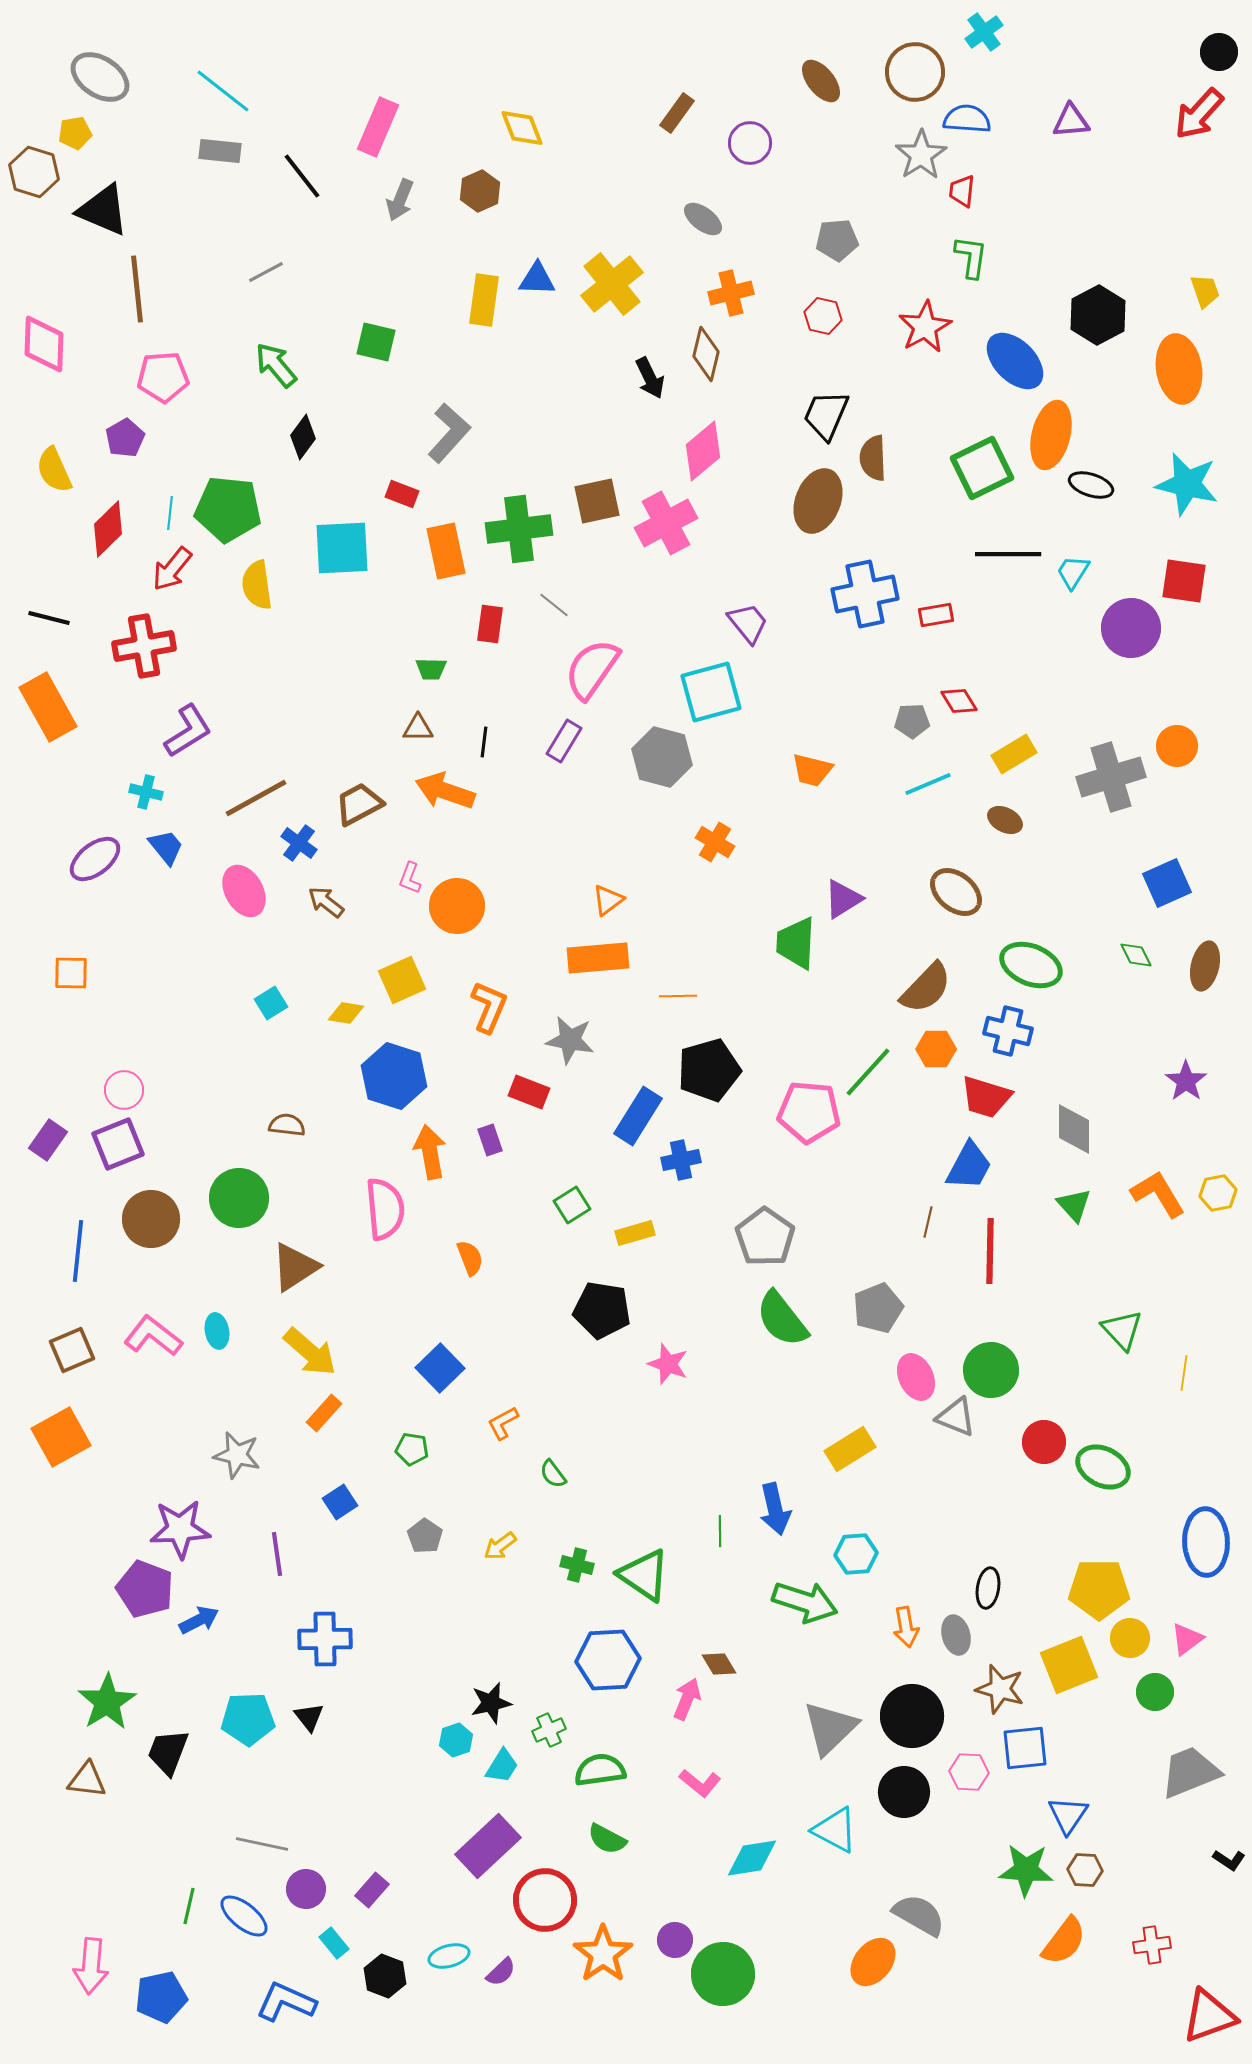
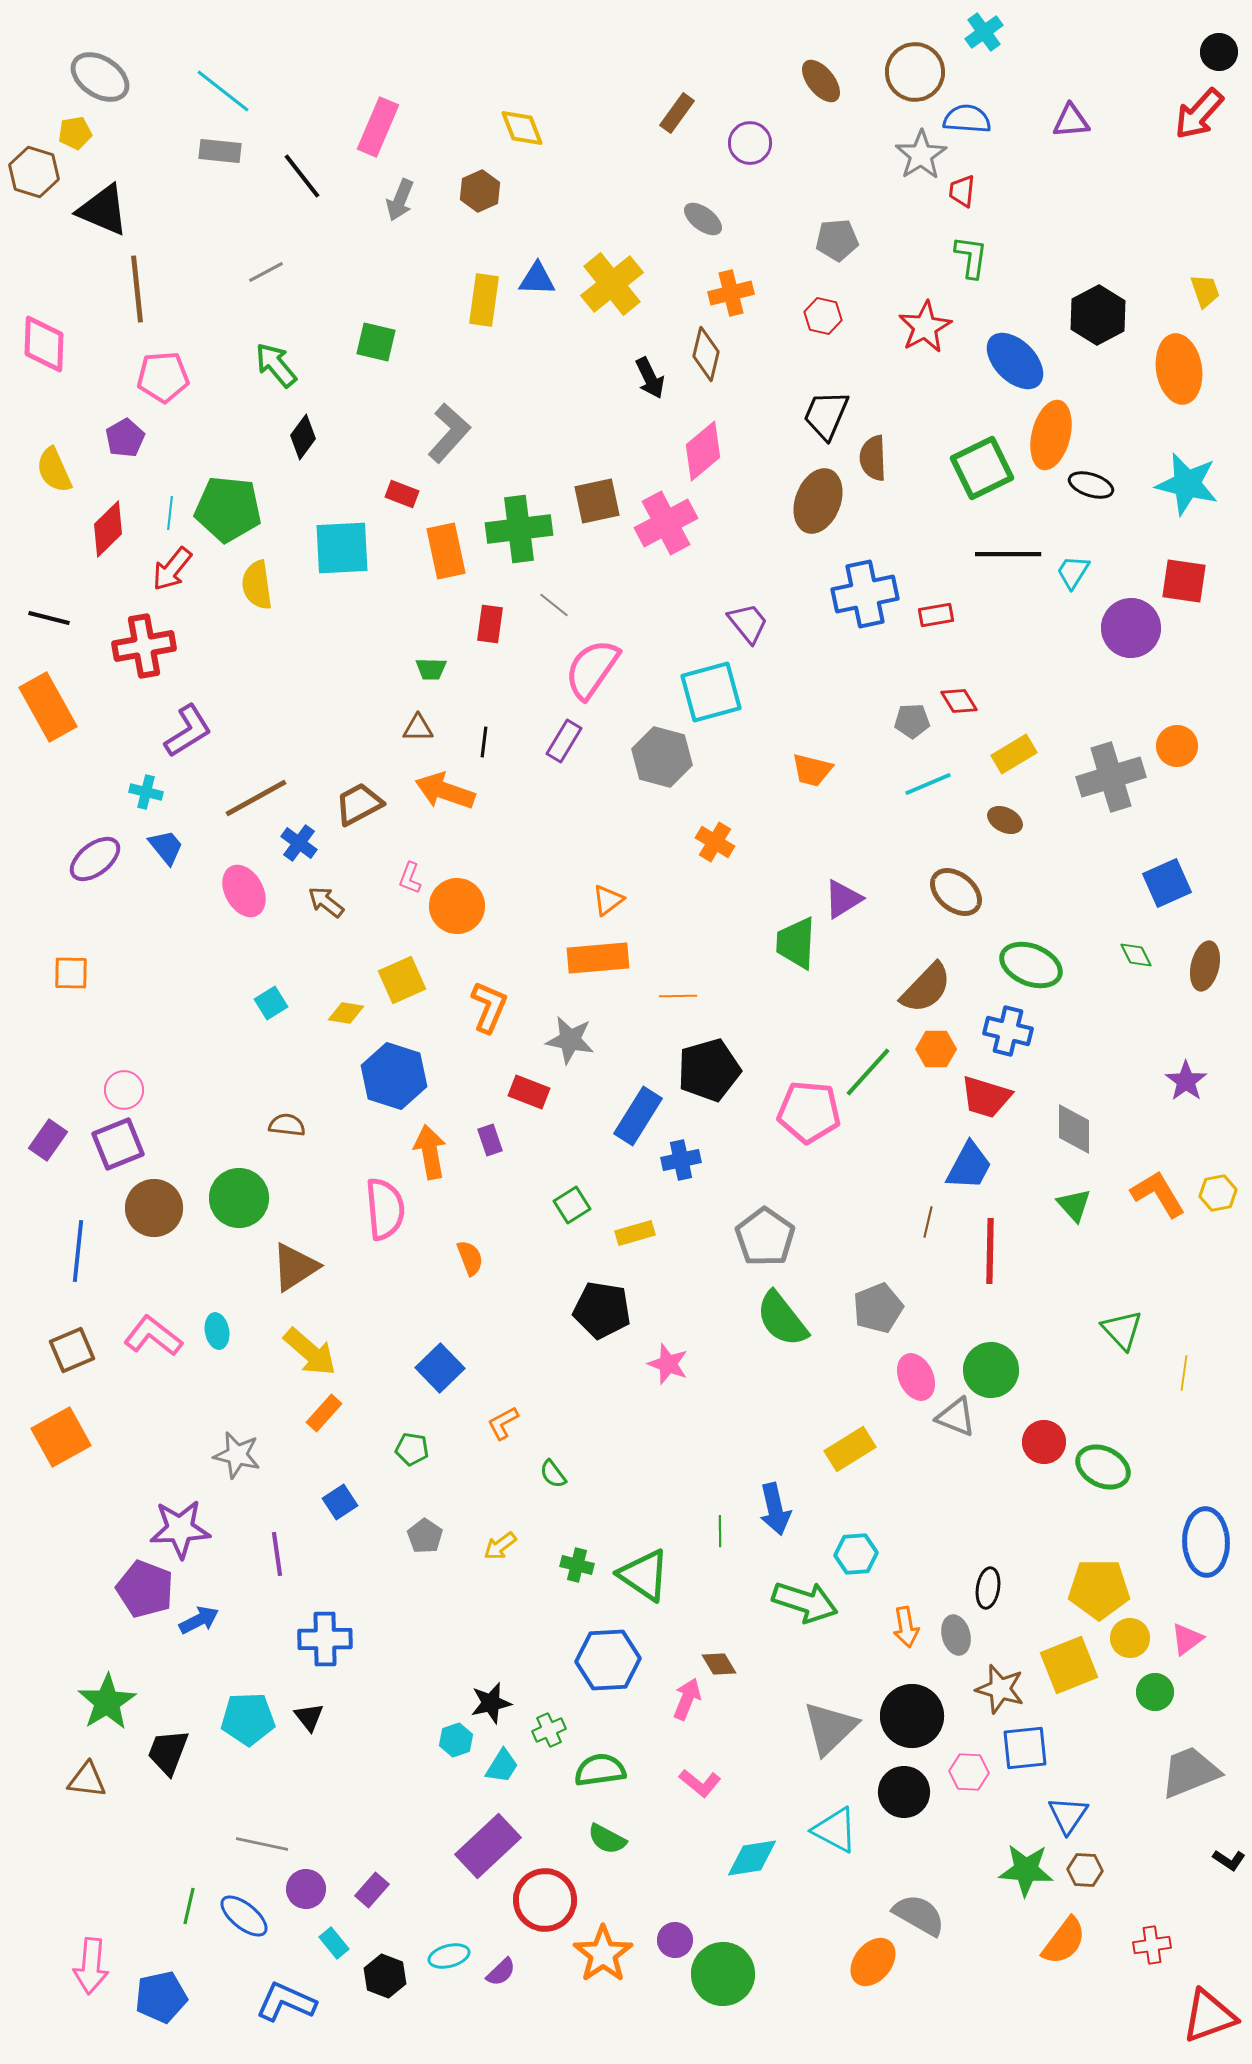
brown circle at (151, 1219): moved 3 px right, 11 px up
